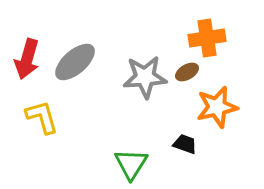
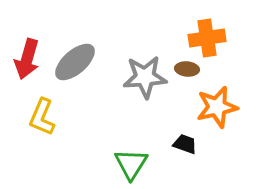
brown ellipse: moved 3 px up; rotated 35 degrees clockwise
yellow L-shape: rotated 141 degrees counterclockwise
